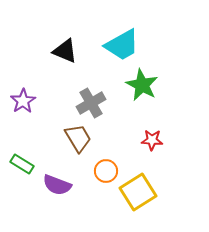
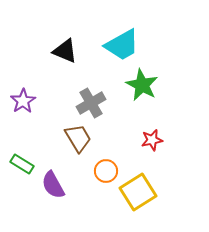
red star: rotated 15 degrees counterclockwise
purple semicircle: moved 4 px left; rotated 40 degrees clockwise
